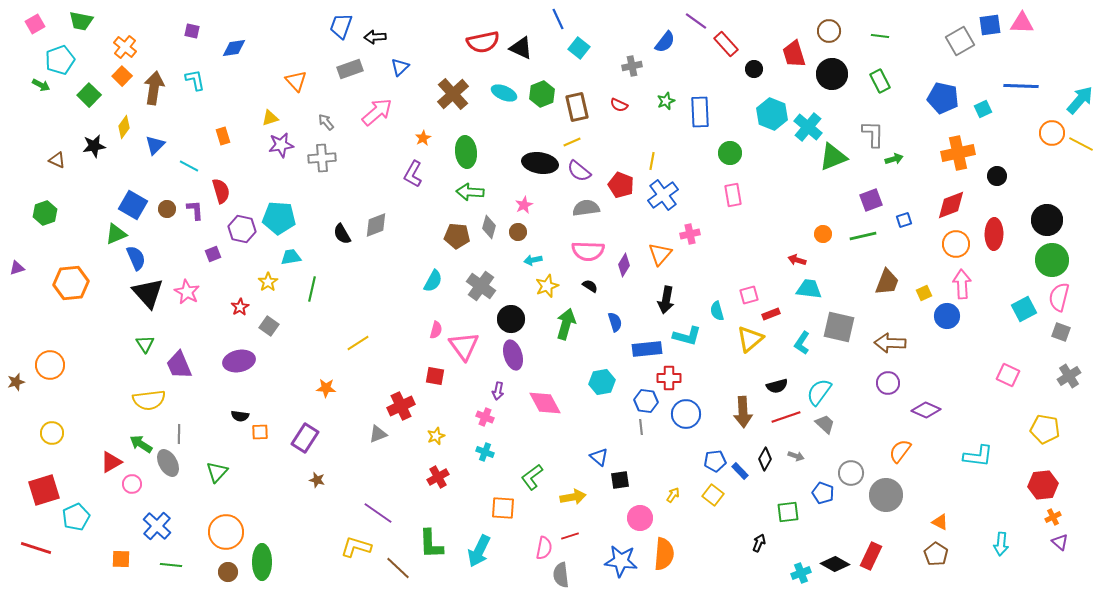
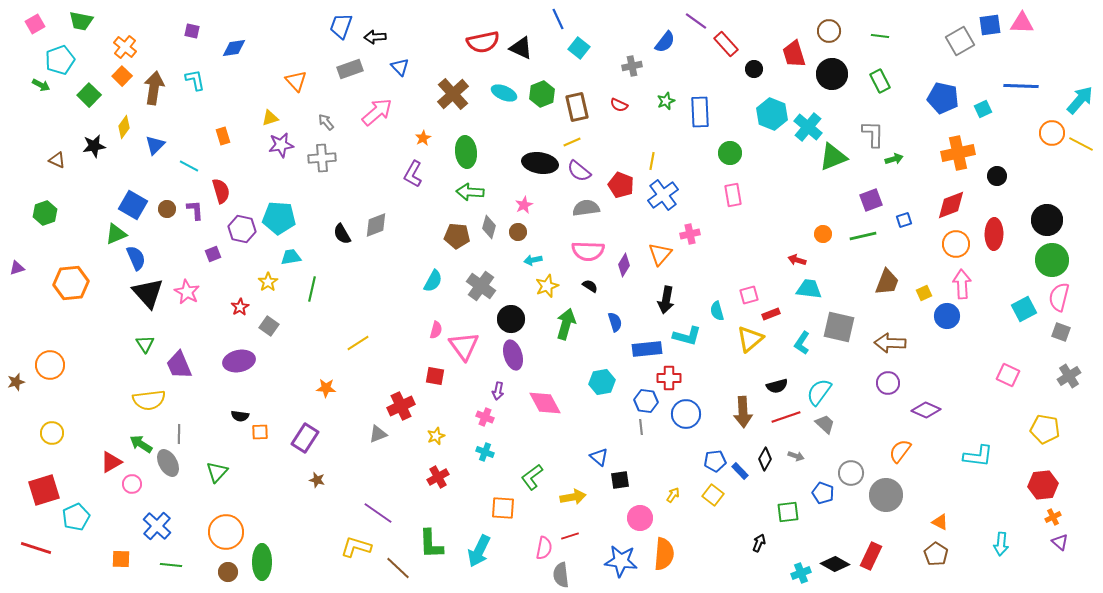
blue triangle at (400, 67): rotated 30 degrees counterclockwise
